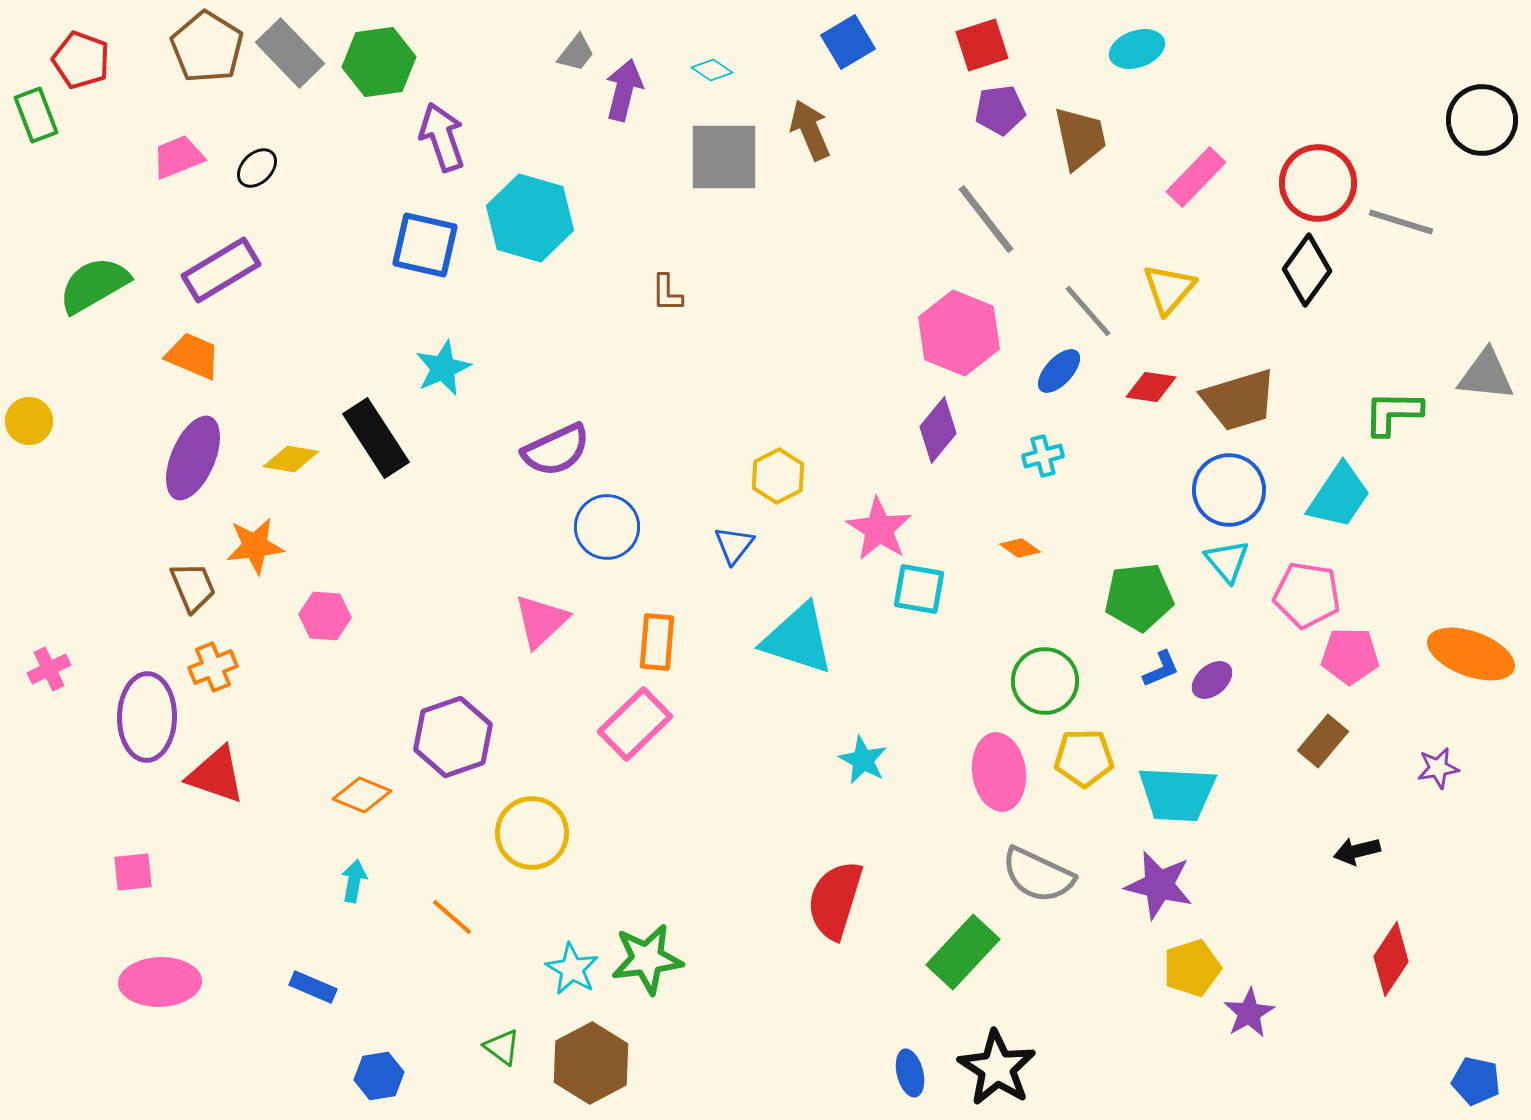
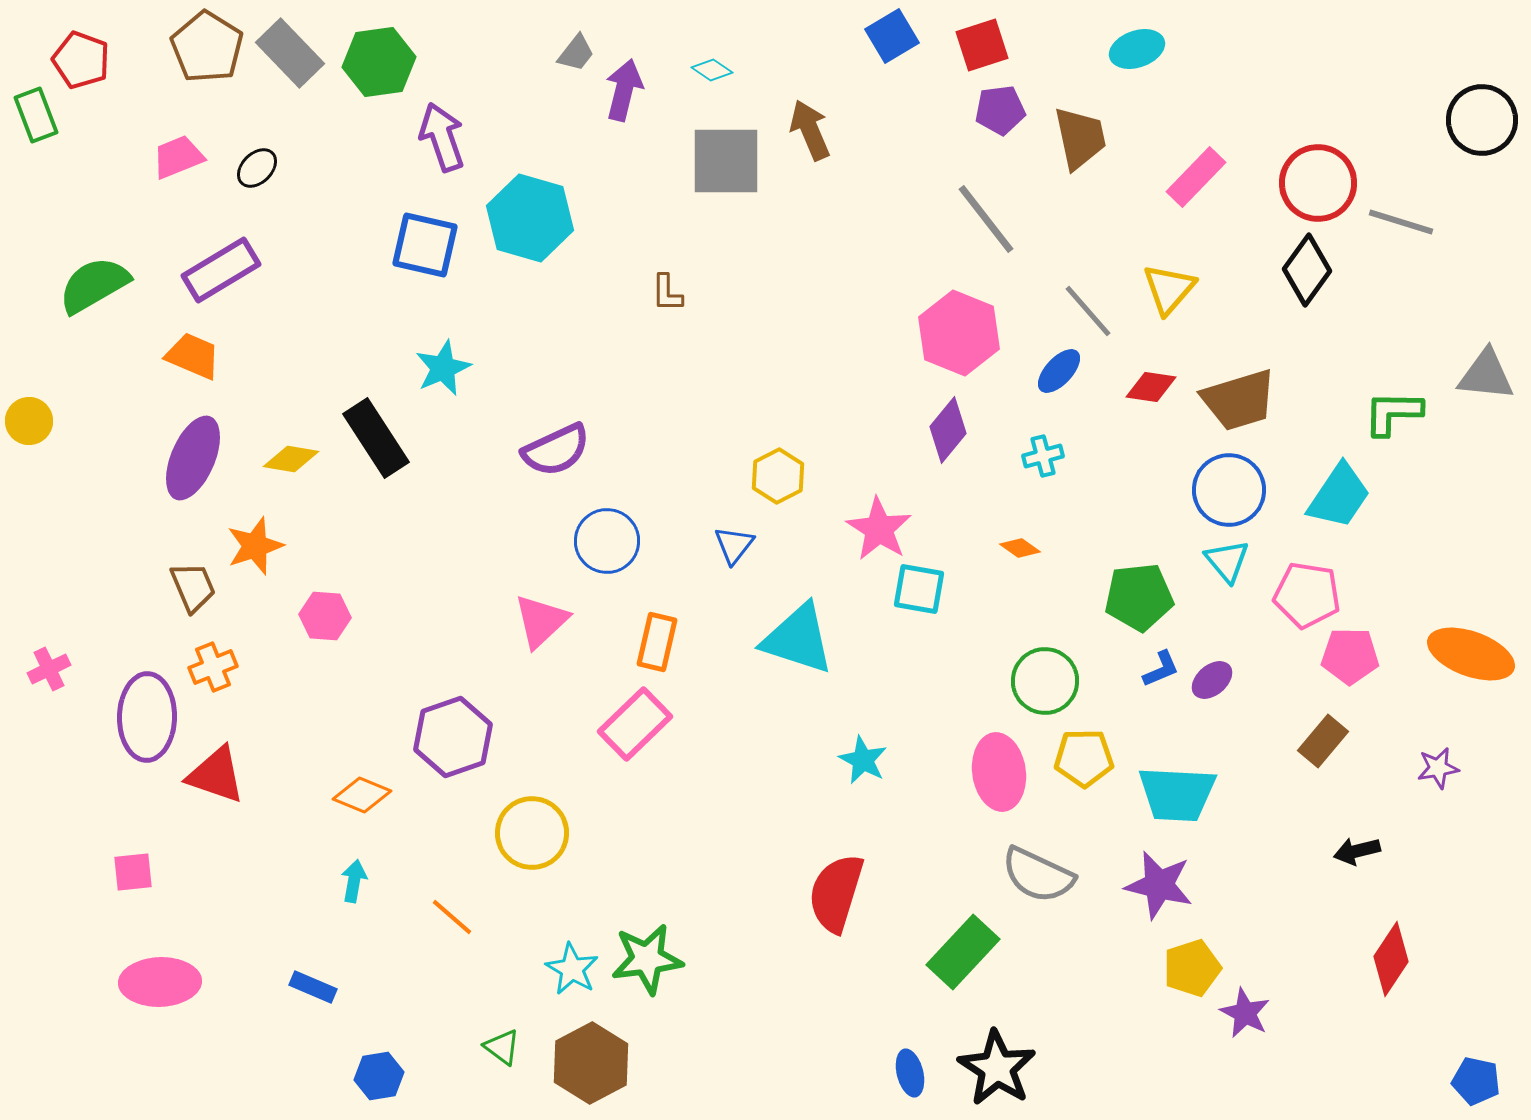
blue square at (848, 42): moved 44 px right, 6 px up
gray square at (724, 157): moved 2 px right, 4 px down
purple diamond at (938, 430): moved 10 px right
blue circle at (607, 527): moved 14 px down
orange star at (255, 546): rotated 12 degrees counterclockwise
orange rectangle at (657, 642): rotated 8 degrees clockwise
red semicircle at (835, 900): moved 1 px right, 7 px up
purple star at (1249, 1013): moved 4 px left; rotated 15 degrees counterclockwise
